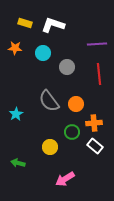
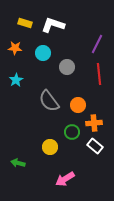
purple line: rotated 60 degrees counterclockwise
orange circle: moved 2 px right, 1 px down
cyan star: moved 34 px up
